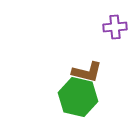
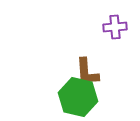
brown L-shape: rotated 72 degrees clockwise
